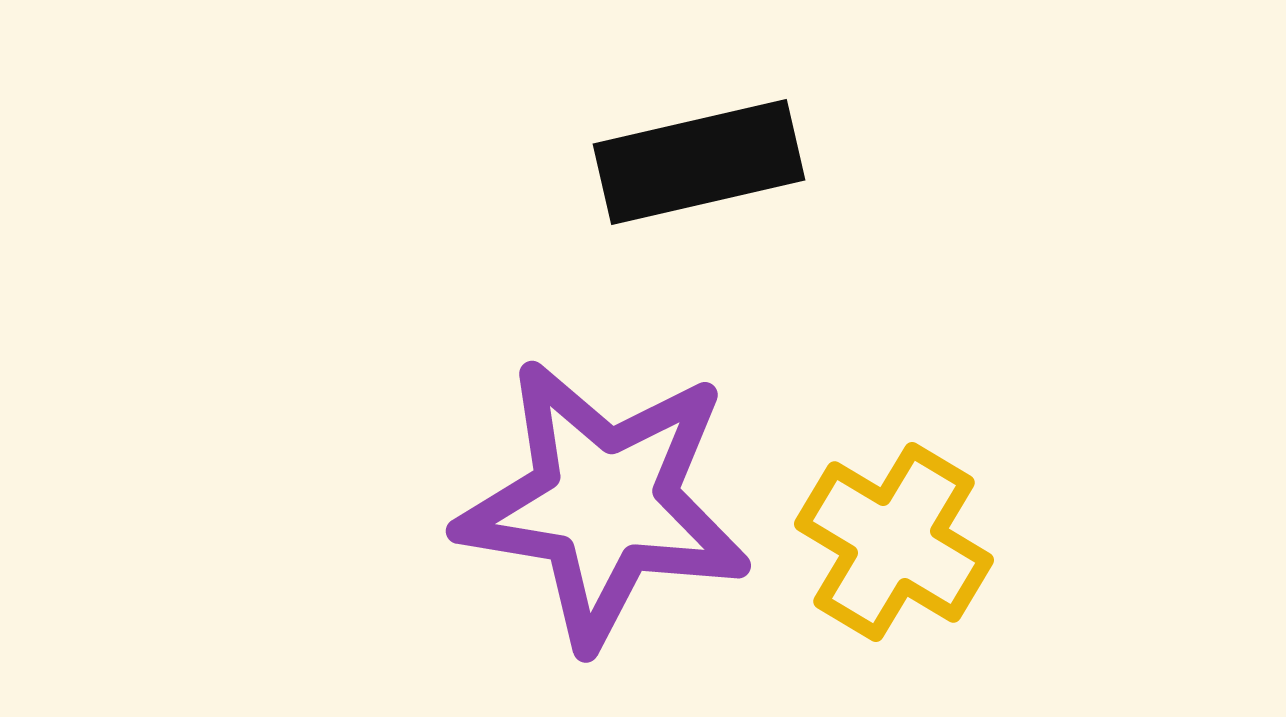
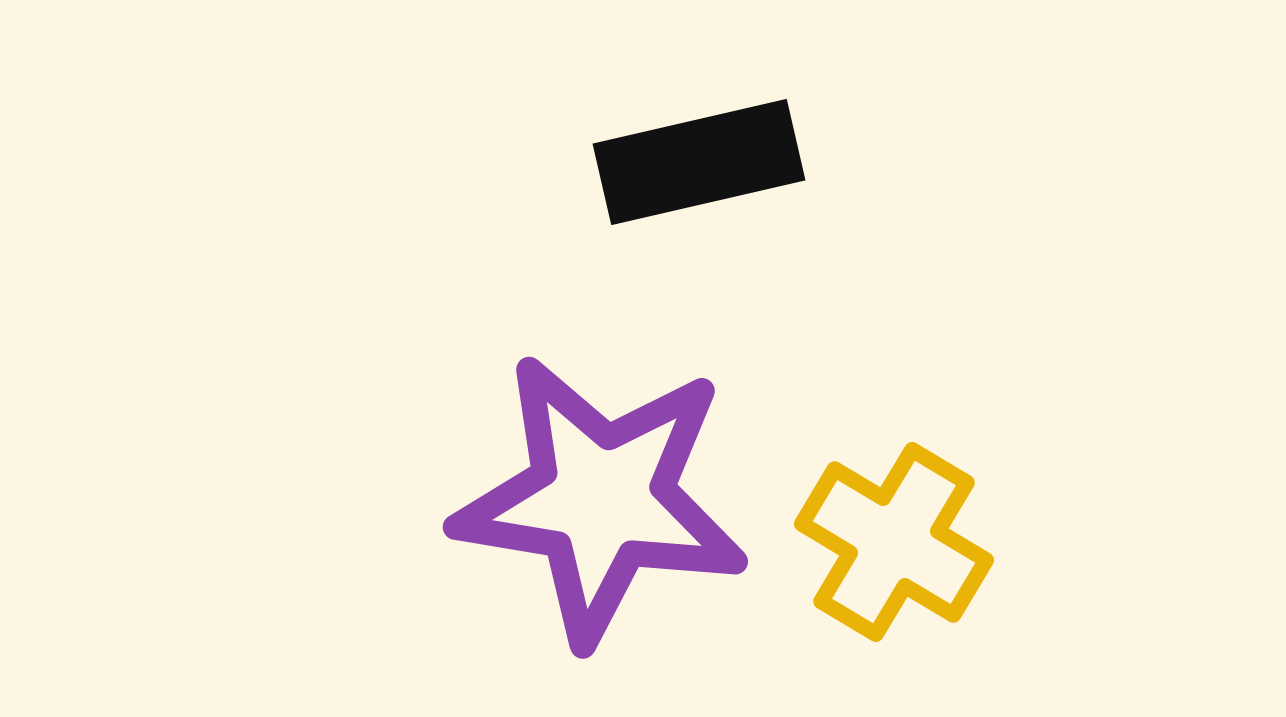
purple star: moved 3 px left, 4 px up
